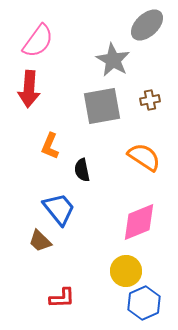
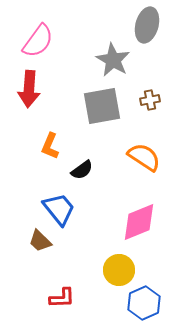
gray ellipse: rotated 32 degrees counterclockwise
black semicircle: rotated 115 degrees counterclockwise
yellow circle: moved 7 px left, 1 px up
